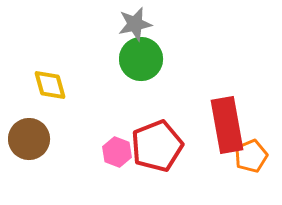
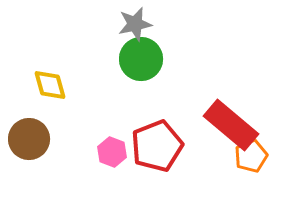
red rectangle: moved 4 px right; rotated 40 degrees counterclockwise
pink hexagon: moved 5 px left
